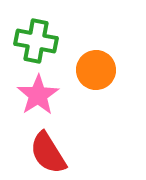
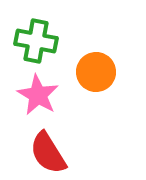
orange circle: moved 2 px down
pink star: rotated 9 degrees counterclockwise
